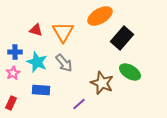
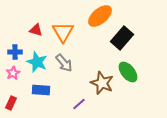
orange ellipse: rotated 10 degrees counterclockwise
green ellipse: moved 2 px left; rotated 20 degrees clockwise
